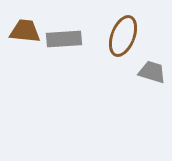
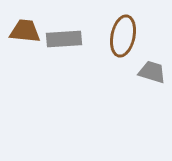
brown ellipse: rotated 9 degrees counterclockwise
